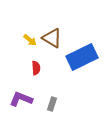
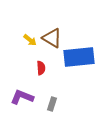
blue rectangle: moved 3 px left; rotated 20 degrees clockwise
red semicircle: moved 5 px right
purple L-shape: moved 1 px right, 2 px up
